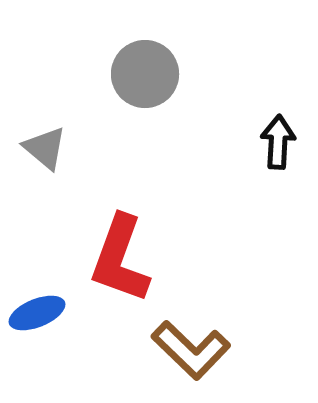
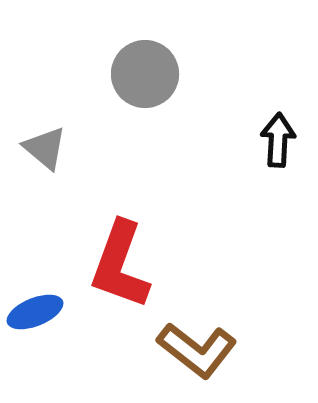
black arrow: moved 2 px up
red L-shape: moved 6 px down
blue ellipse: moved 2 px left, 1 px up
brown L-shape: moved 6 px right; rotated 6 degrees counterclockwise
